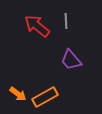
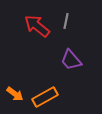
gray line: rotated 14 degrees clockwise
orange arrow: moved 3 px left
